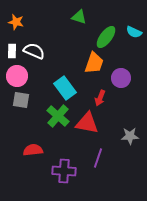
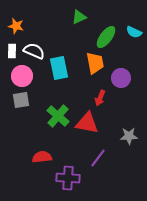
green triangle: rotated 42 degrees counterclockwise
orange star: moved 4 px down
orange trapezoid: moved 1 px right; rotated 30 degrees counterclockwise
pink circle: moved 5 px right
cyan rectangle: moved 6 px left, 20 px up; rotated 25 degrees clockwise
gray square: rotated 18 degrees counterclockwise
gray star: moved 1 px left
red semicircle: moved 9 px right, 7 px down
purple line: rotated 18 degrees clockwise
purple cross: moved 4 px right, 7 px down
